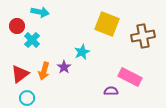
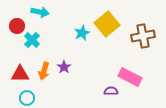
yellow square: rotated 30 degrees clockwise
cyan star: moved 19 px up
red triangle: rotated 36 degrees clockwise
